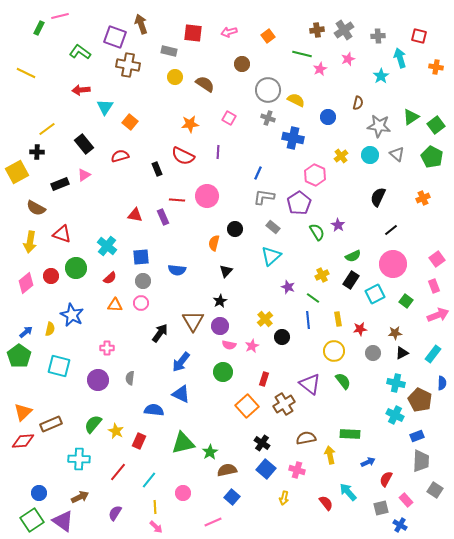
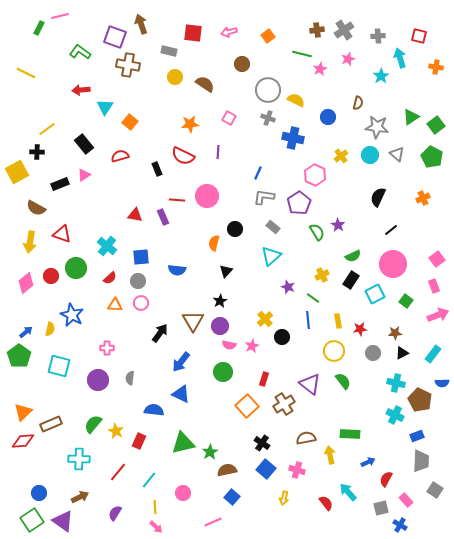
gray star at (379, 126): moved 2 px left, 1 px down
gray circle at (143, 281): moved 5 px left
yellow rectangle at (338, 319): moved 2 px down
blue semicircle at (442, 383): rotated 88 degrees clockwise
